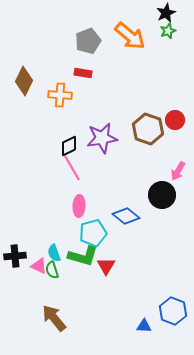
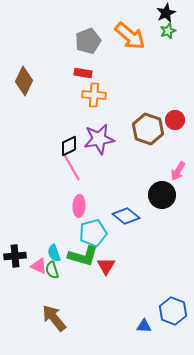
orange cross: moved 34 px right
purple star: moved 3 px left, 1 px down
